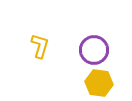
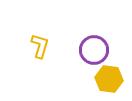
yellow hexagon: moved 10 px right, 4 px up
